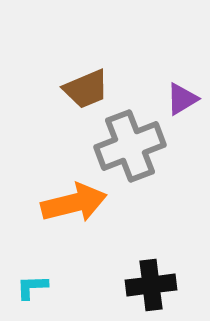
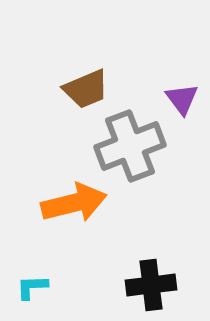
purple triangle: rotated 36 degrees counterclockwise
